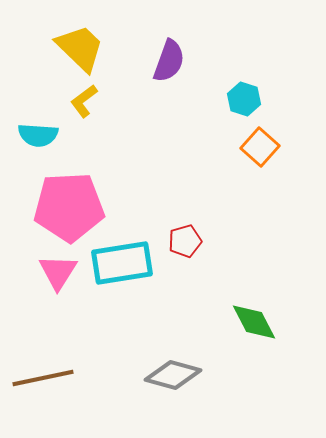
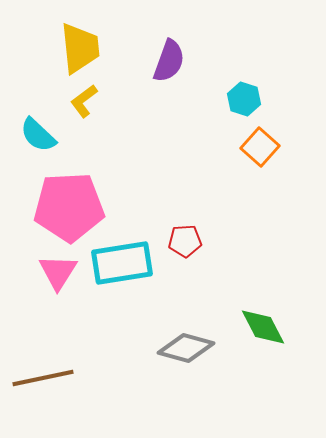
yellow trapezoid: rotated 40 degrees clockwise
cyan semicircle: rotated 39 degrees clockwise
red pentagon: rotated 12 degrees clockwise
green diamond: moved 9 px right, 5 px down
gray diamond: moved 13 px right, 27 px up
